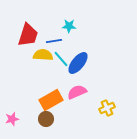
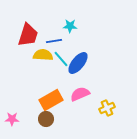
cyan star: moved 1 px right
pink semicircle: moved 3 px right, 2 px down
pink star: rotated 16 degrees clockwise
